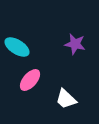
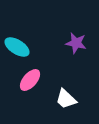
purple star: moved 1 px right, 1 px up
